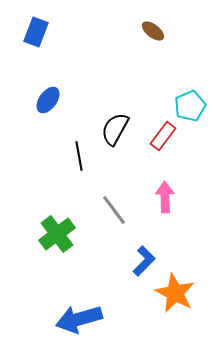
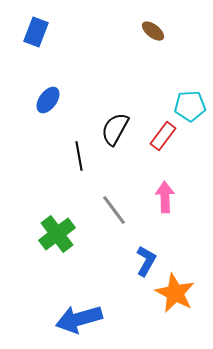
cyan pentagon: rotated 20 degrees clockwise
blue L-shape: moved 2 px right; rotated 16 degrees counterclockwise
